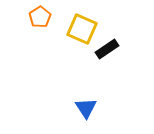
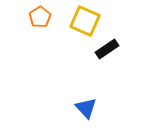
yellow square: moved 3 px right, 8 px up
blue triangle: rotated 10 degrees counterclockwise
